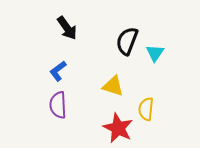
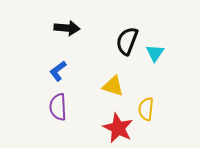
black arrow: rotated 50 degrees counterclockwise
purple semicircle: moved 2 px down
